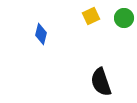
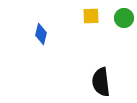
yellow square: rotated 24 degrees clockwise
black semicircle: rotated 12 degrees clockwise
